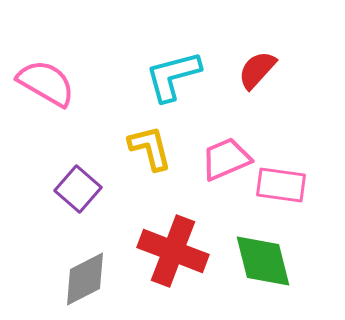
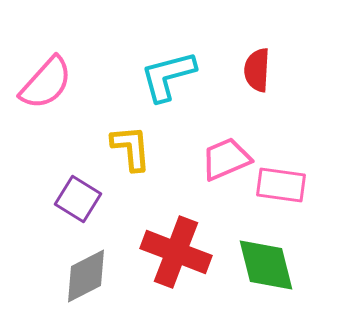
red semicircle: rotated 39 degrees counterclockwise
cyan L-shape: moved 5 px left
pink semicircle: rotated 102 degrees clockwise
yellow L-shape: moved 19 px left; rotated 9 degrees clockwise
purple square: moved 10 px down; rotated 9 degrees counterclockwise
red cross: moved 3 px right, 1 px down
green diamond: moved 3 px right, 4 px down
gray diamond: moved 1 px right, 3 px up
